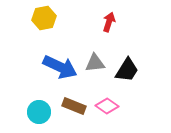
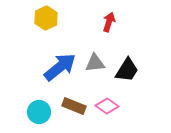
yellow hexagon: moved 2 px right; rotated 15 degrees counterclockwise
blue arrow: rotated 64 degrees counterclockwise
